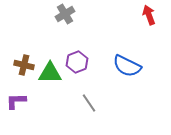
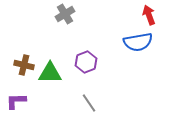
purple hexagon: moved 9 px right
blue semicircle: moved 11 px right, 24 px up; rotated 36 degrees counterclockwise
